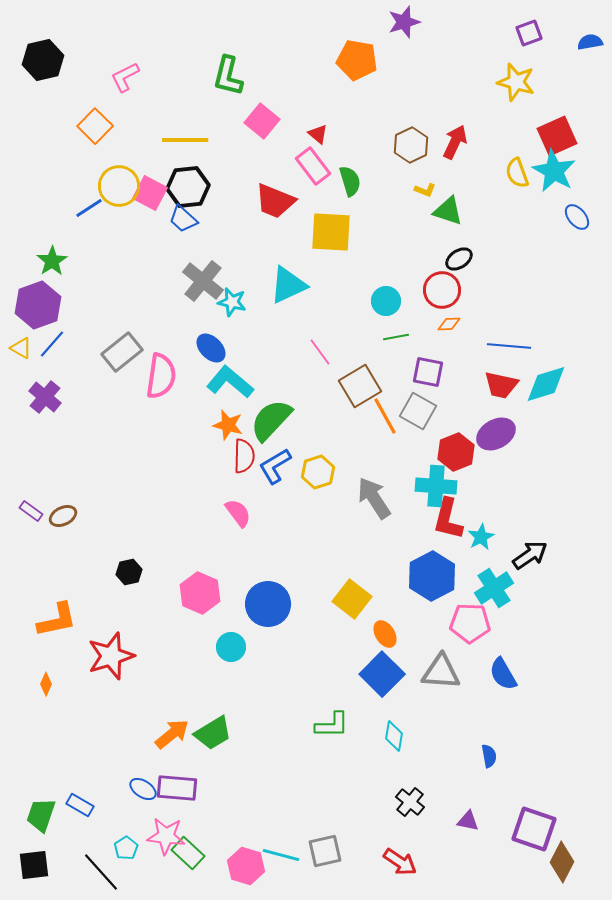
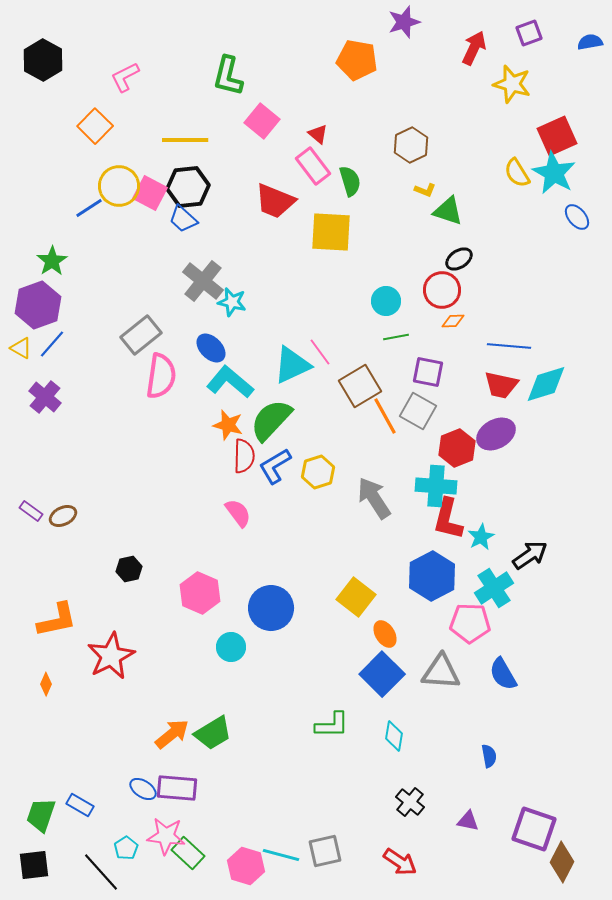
black hexagon at (43, 60): rotated 18 degrees counterclockwise
yellow star at (516, 82): moved 4 px left, 2 px down
red arrow at (455, 142): moved 19 px right, 94 px up
cyan star at (554, 171): moved 2 px down
yellow semicircle at (517, 173): rotated 12 degrees counterclockwise
cyan triangle at (288, 285): moved 4 px right, 80 px down
orange diamond at (449, 324): moved 4 px right, 3 px up
gray rectangle at (122, 352): moved 19 px right, 17 px up
red hexagon at (456, 452): moved 1 px right, 4 px up
black hexagon at (129, 572): moved 3 px up
yellow square at (352, 599): moved 4 px right, 2 px up
blue circle at (268, 604): moved 3 px right, 4 px down
red star at (111, 656): rotated 9 degrees counterclockwise
